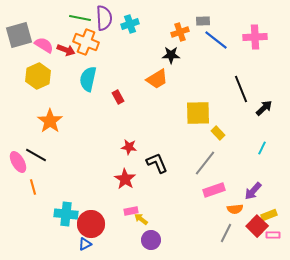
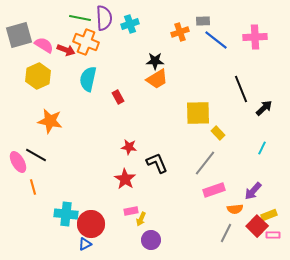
black star at (171, 55): moved 16 px left, 6 px down
orange star at (50, 121): rotated 25 degrees counterclockwise
yellow arrow at (141, 219): rotated 104 degrees counterclockwise
